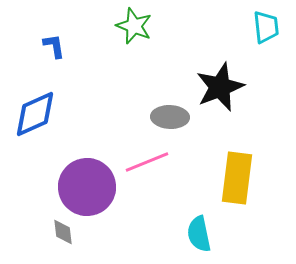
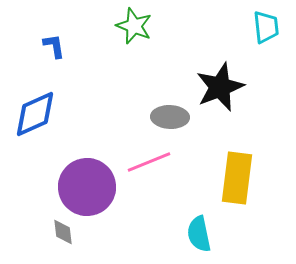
pink line: moved 2 px right
